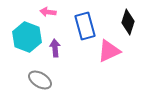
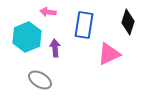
blue rectangle: moved 1 px left, 1 px up; rotated 24 degrees clockwise
cyan hexagon: rotated 16 degrees clockwise
pink triangle: moved 3 px down
